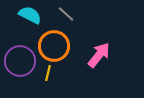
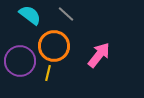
cyan semicircle: rotated 10 degrees clockwise
